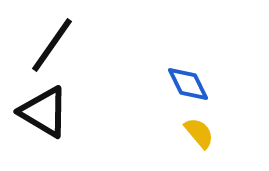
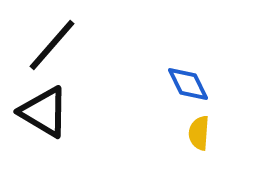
black line: rotated 6 degrees clockwise
yellow semicircle: rotated 136 degrees counterclockwise
